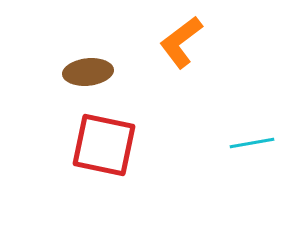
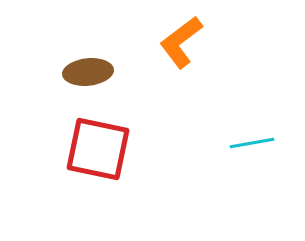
red square: moved 6 px left, 4 px down
